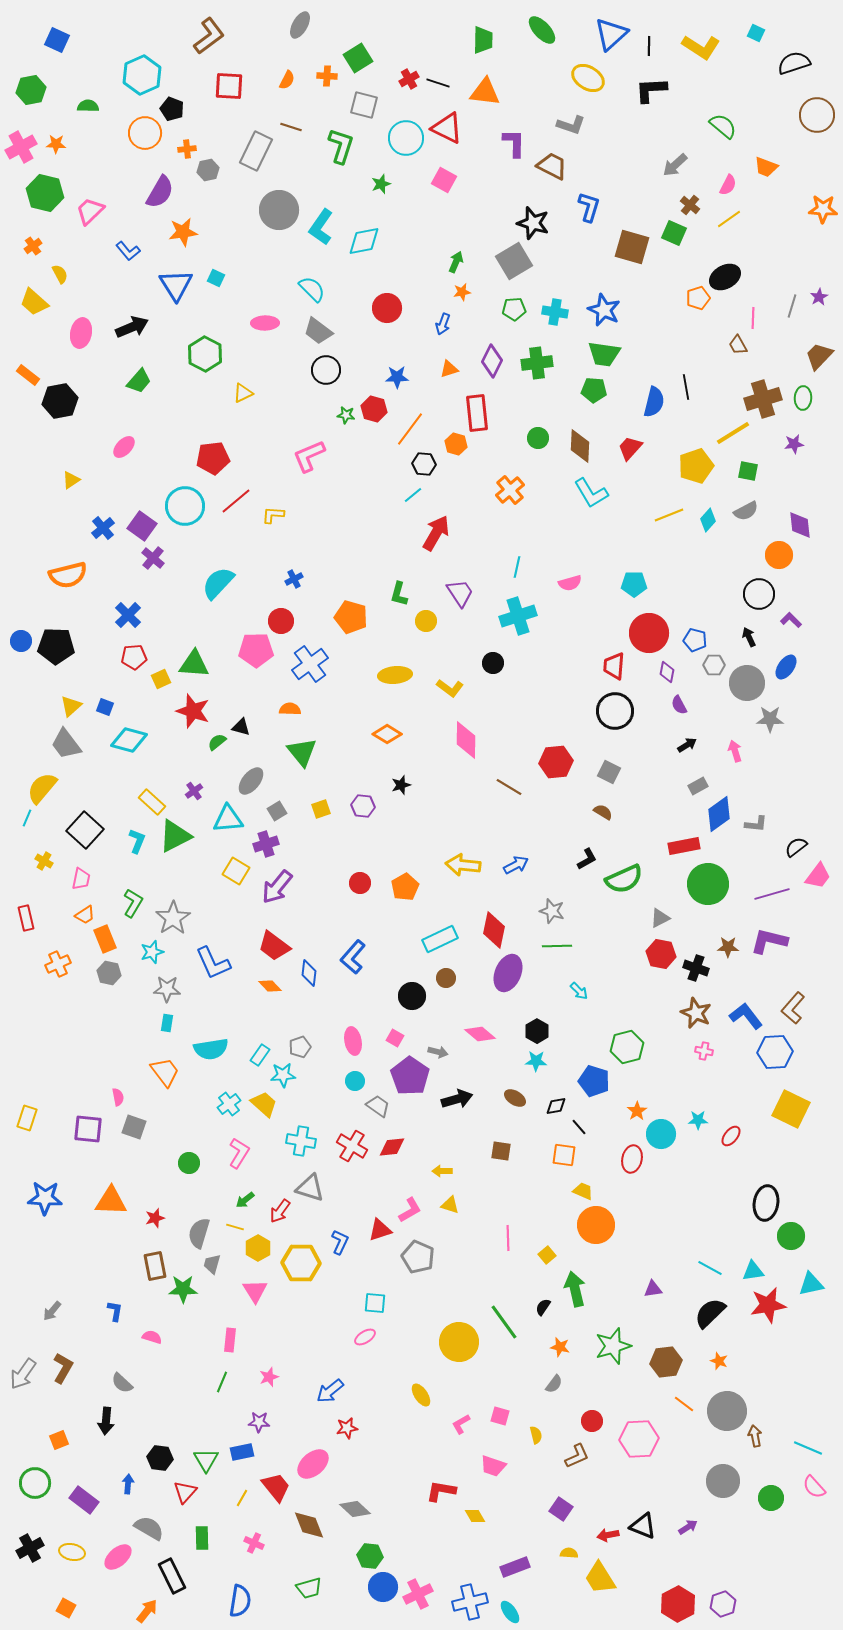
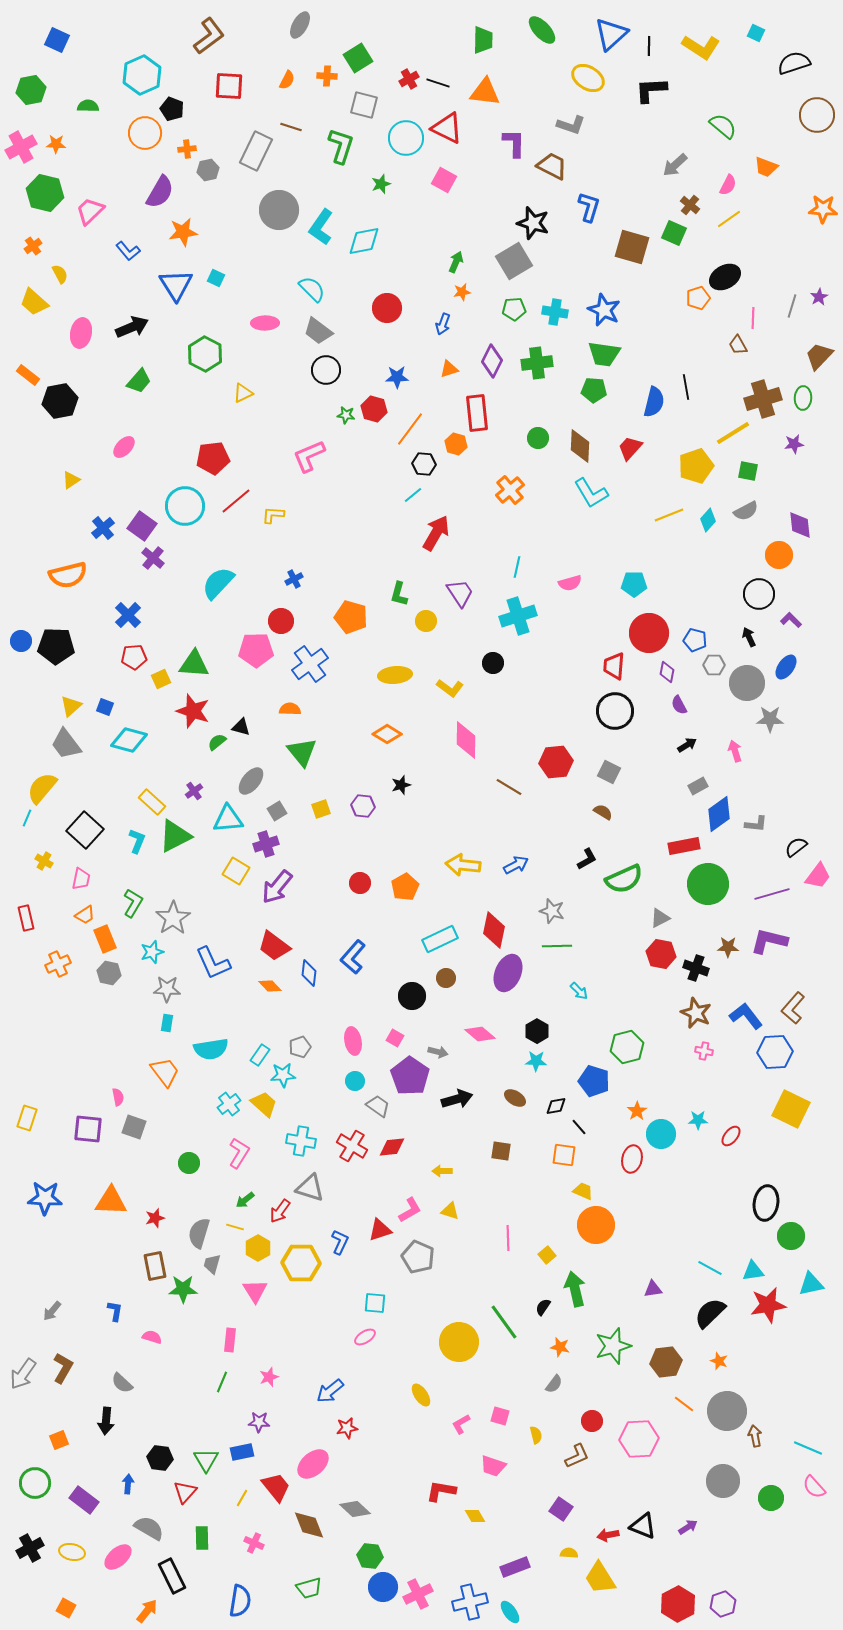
yellow triangle at (450, 1205): moved 6 px down
